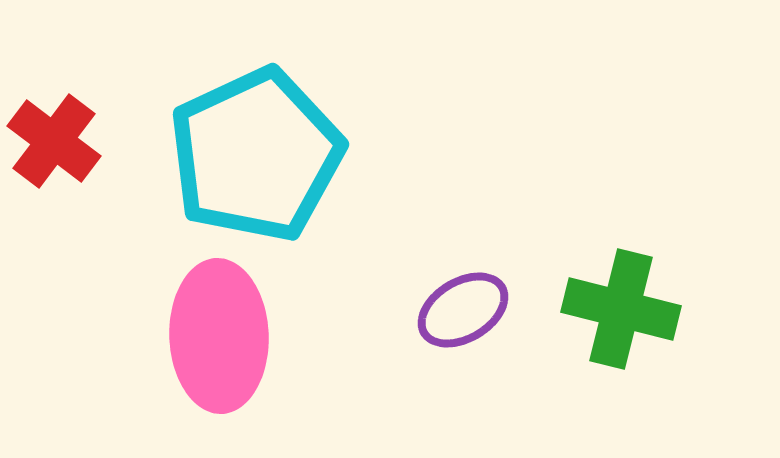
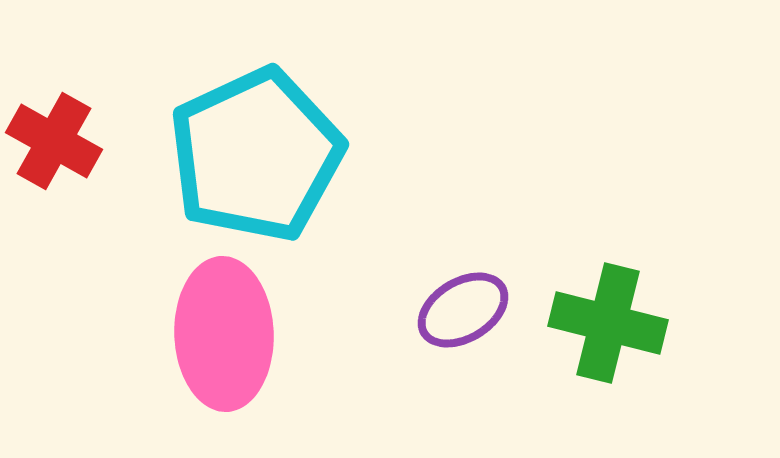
red cross: rotated 8 degrees counterclockwise
green cross: moved 13 px left, 14 px down
pink ellipse: moved 5 px right, 2 px up
